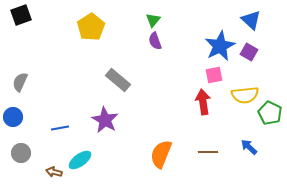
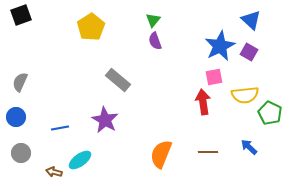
pink square: moved 2 px down
blue circle: moved 3 px right
